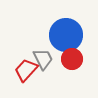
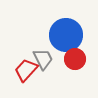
red circle: moved 3 px right
